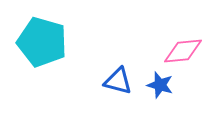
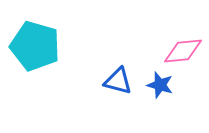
cyan pentagon: moved 7 px left, 4 px down
